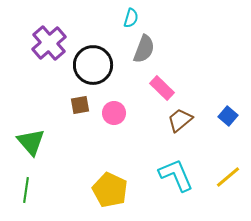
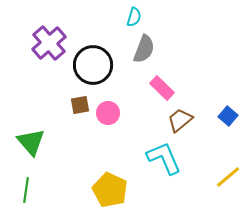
cyan semicircle: moved 3 px right, 1 px up
pink circle: moved 6 px left
cyan L-shape: moved 12 px left, 17 px up
